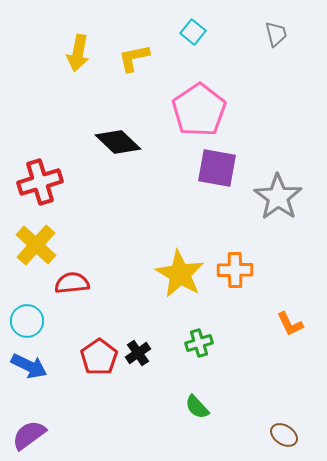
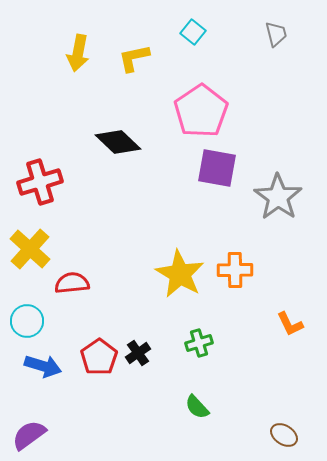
pink pentagon: moved 2 px right, 1 px down
yellow cross: moved 6 px left, 4 px down
blue arrow: moved 14 px right; rotated 9 degrees counterclockwise
